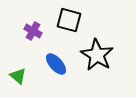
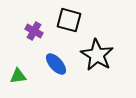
purple cross: moved 1 px right
green triangle: rotated 48 degrees counterclockwise
